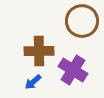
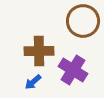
brown circle: moved 1 px right
